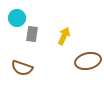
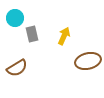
cyan circle: moved 2 px left
gray rectangle: rotated 21 degrees counterclockwise
brown semicircle: moved 5 px left; rotated 50 degrees counterclockwise
